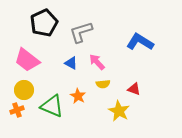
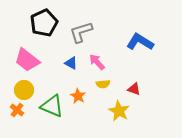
orange cross: rotated 32 degrees counterclockwise
